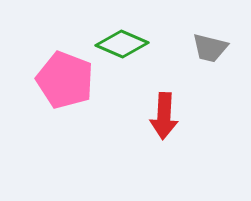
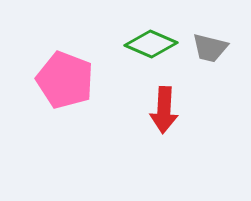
green diamond: moved 29 px right
red arrow: moved 6 px up
